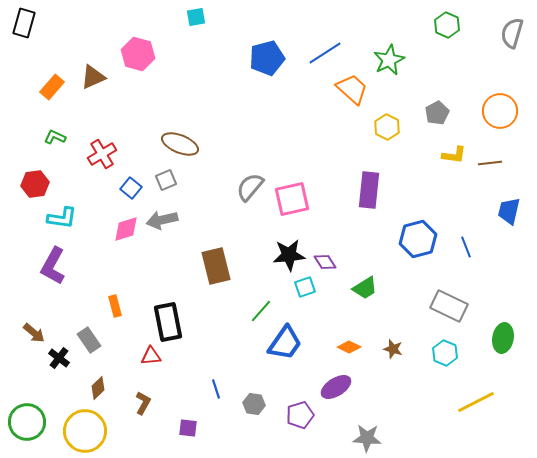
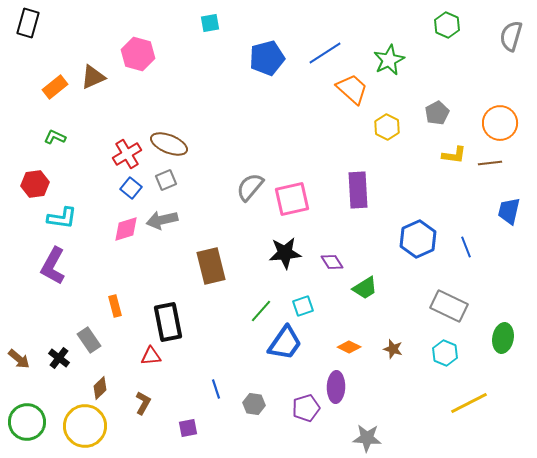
cyan square at (196, 17): moved 14 px right, 6 px down
black rectangle at (24, 23): moved 4 px right
gray semicircle at (512, 33): moved 1 px left, 3 px down
orange rectangle at (52, 87): moved 3 px right; rotated 10 degrees clockwise
orange circle at (500, 111): moved 12 px down
brown ellipse at (180, 144): moved 11 px left
red cross at (102, 154): moved 25 px right
purple rectangle at (369, 190): moved 11 px left; rotated 9 degrees counterclockwise
blue hexagon at (418, 239): rotated 9 degrees counterclockwise
black star at (289, 255): moved 4 px left, 2 px up
purple diamond at (325, 262): moved 7 px right
brown rectangle at (216, 266): moved 5 px left
cyan square at (305, 287): moved 2 px left, 19 px down
brown arrow at (34, 333): moved 15 px left, 26 px down
purple ellipse at (336, 387): rotated 56 degrees counterclockwise
brown diamond at (98, 388): moved 2 px right
yellow line at (476, 402): moved 7 px left, 1 px down
purple pentagon at (300, 415): moved 6 px right, 7 px up
purple square at (188, 428): rotated 18 degrees counterclockwise
yellow circle at (85, 431): moved 5 px up
